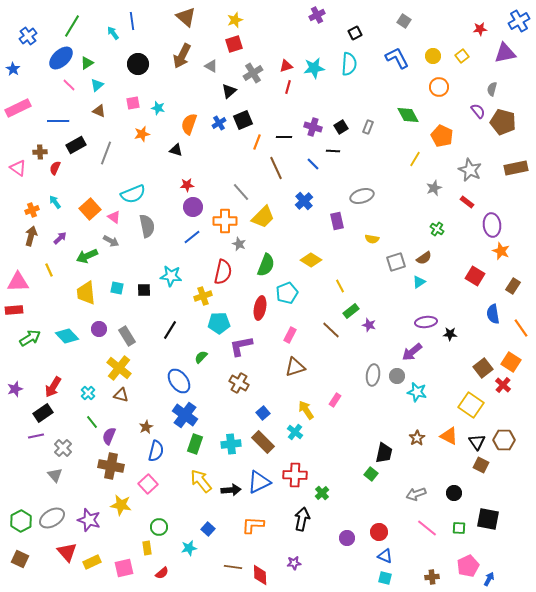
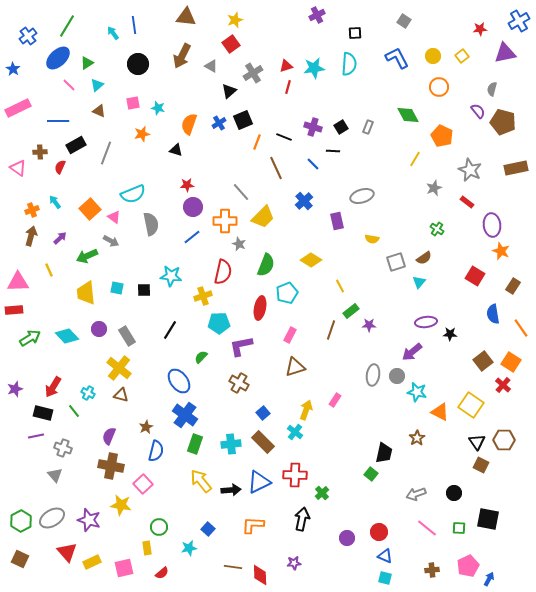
brown triangle at (186, 17): rotated 35 degrees counterclockwise
blue line at (132, 21): moved 2 px right, 4 px down
green line at (72, 26): moved 5 px left
black square at (355, 33): rotated 24 degrees clockwise
red square at (234, 44): moved 3 px left; rotated 18 degrees counterclockwise
blue ellipse at (61, 58): moved 3 px left
black line at (284, 137): rotated 21 degrees clockwise
red semicircle at (55, 168): moved 5 px right, 1 px up
gray semicircle at (147, 226): moved 4 px right, 2 px up
cyan triangle at (419, 282): rotated 16 degrees counterclockwise
purple star at (369, 325): rotated 16 degrees counterclockwise
brown line at (331, 330): rotated 66 degrees clockwise
brown square at (483, 368): moved 7 px up
cyan cross at (88, 393): rotated 16 degrees counterclockwise
yellow arrow at (306, 410): rotated 54 degrees clockwise
black rectangle at (43, 413): rotated 48 degrees clockwise
green line at (92, 422): moved 18 px left, 11 px up
orange triangle at (449, 436): moved 9 px left, 24 px up
gray cross at (63, 448): rotated 24 degrees counterclockwise
pink square at (148, 484): moved 5 px left
brown cross at (432, 577): moved 7 px up
